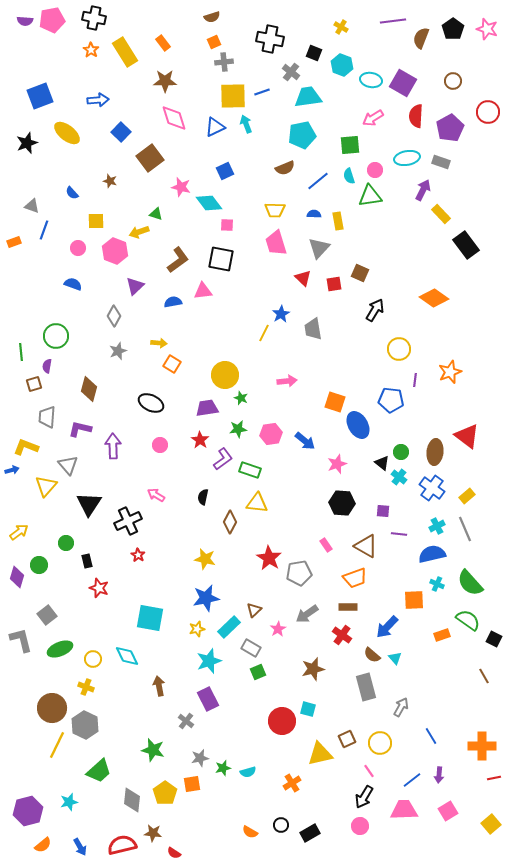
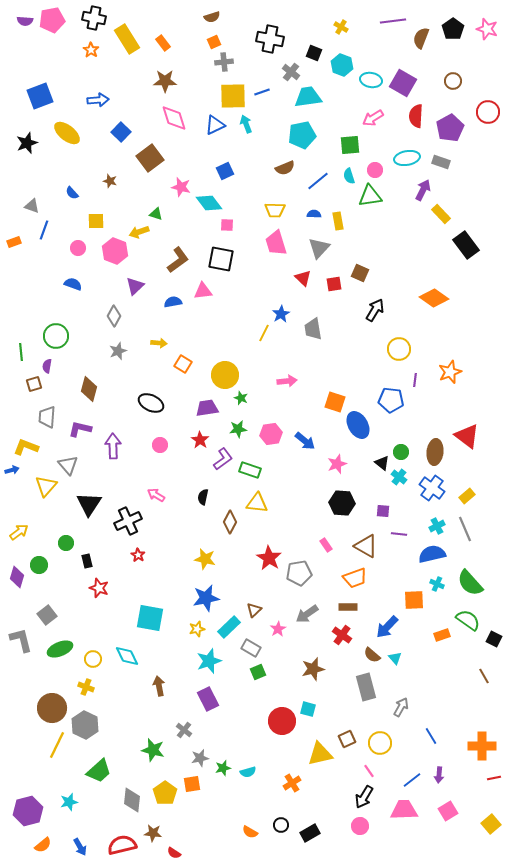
yellow rectangle at (125, 52): moved 2 px right, 13 px up
blue triangle at (215, 127): moved 2 px up
orange square at (172, 364): moved 11 px right
gray cross at (186, 721): moved 2 px left, 9 px down
